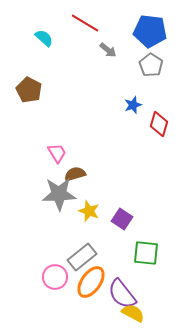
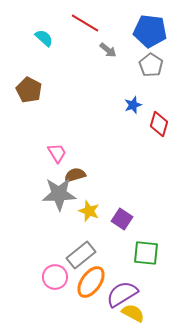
brown semicircle: moved 1 px down
gray rectangle: moved 1 px left, 2 px up
purple semicircle: rotated 96 degrees clockwise
